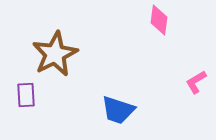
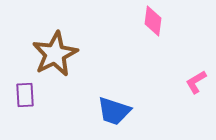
pink diamond: moved 6 px left, 1 px down
purple rectangle: moved 1 px left
blue trapezoid: moved 4 px left, 1 px down
